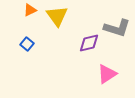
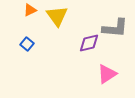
gray L-shape: moved 2 px left; rotated 12 degrees counterclockwise
